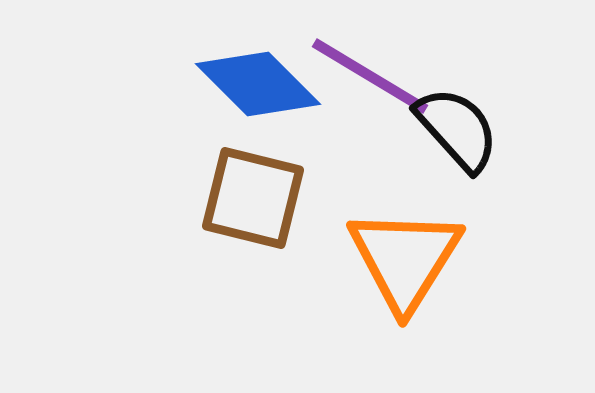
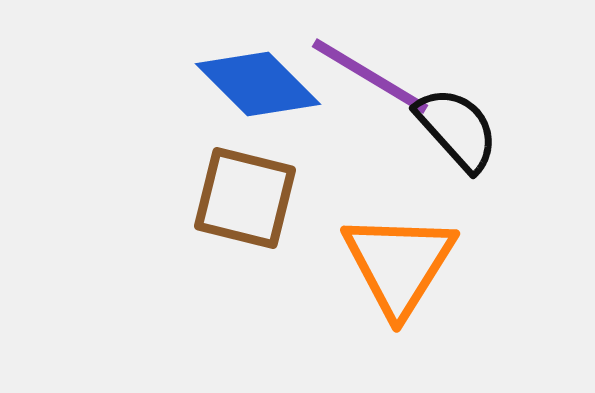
brown square: moved 8 px left
orange triangle: moved 6 px left, 5 px down
